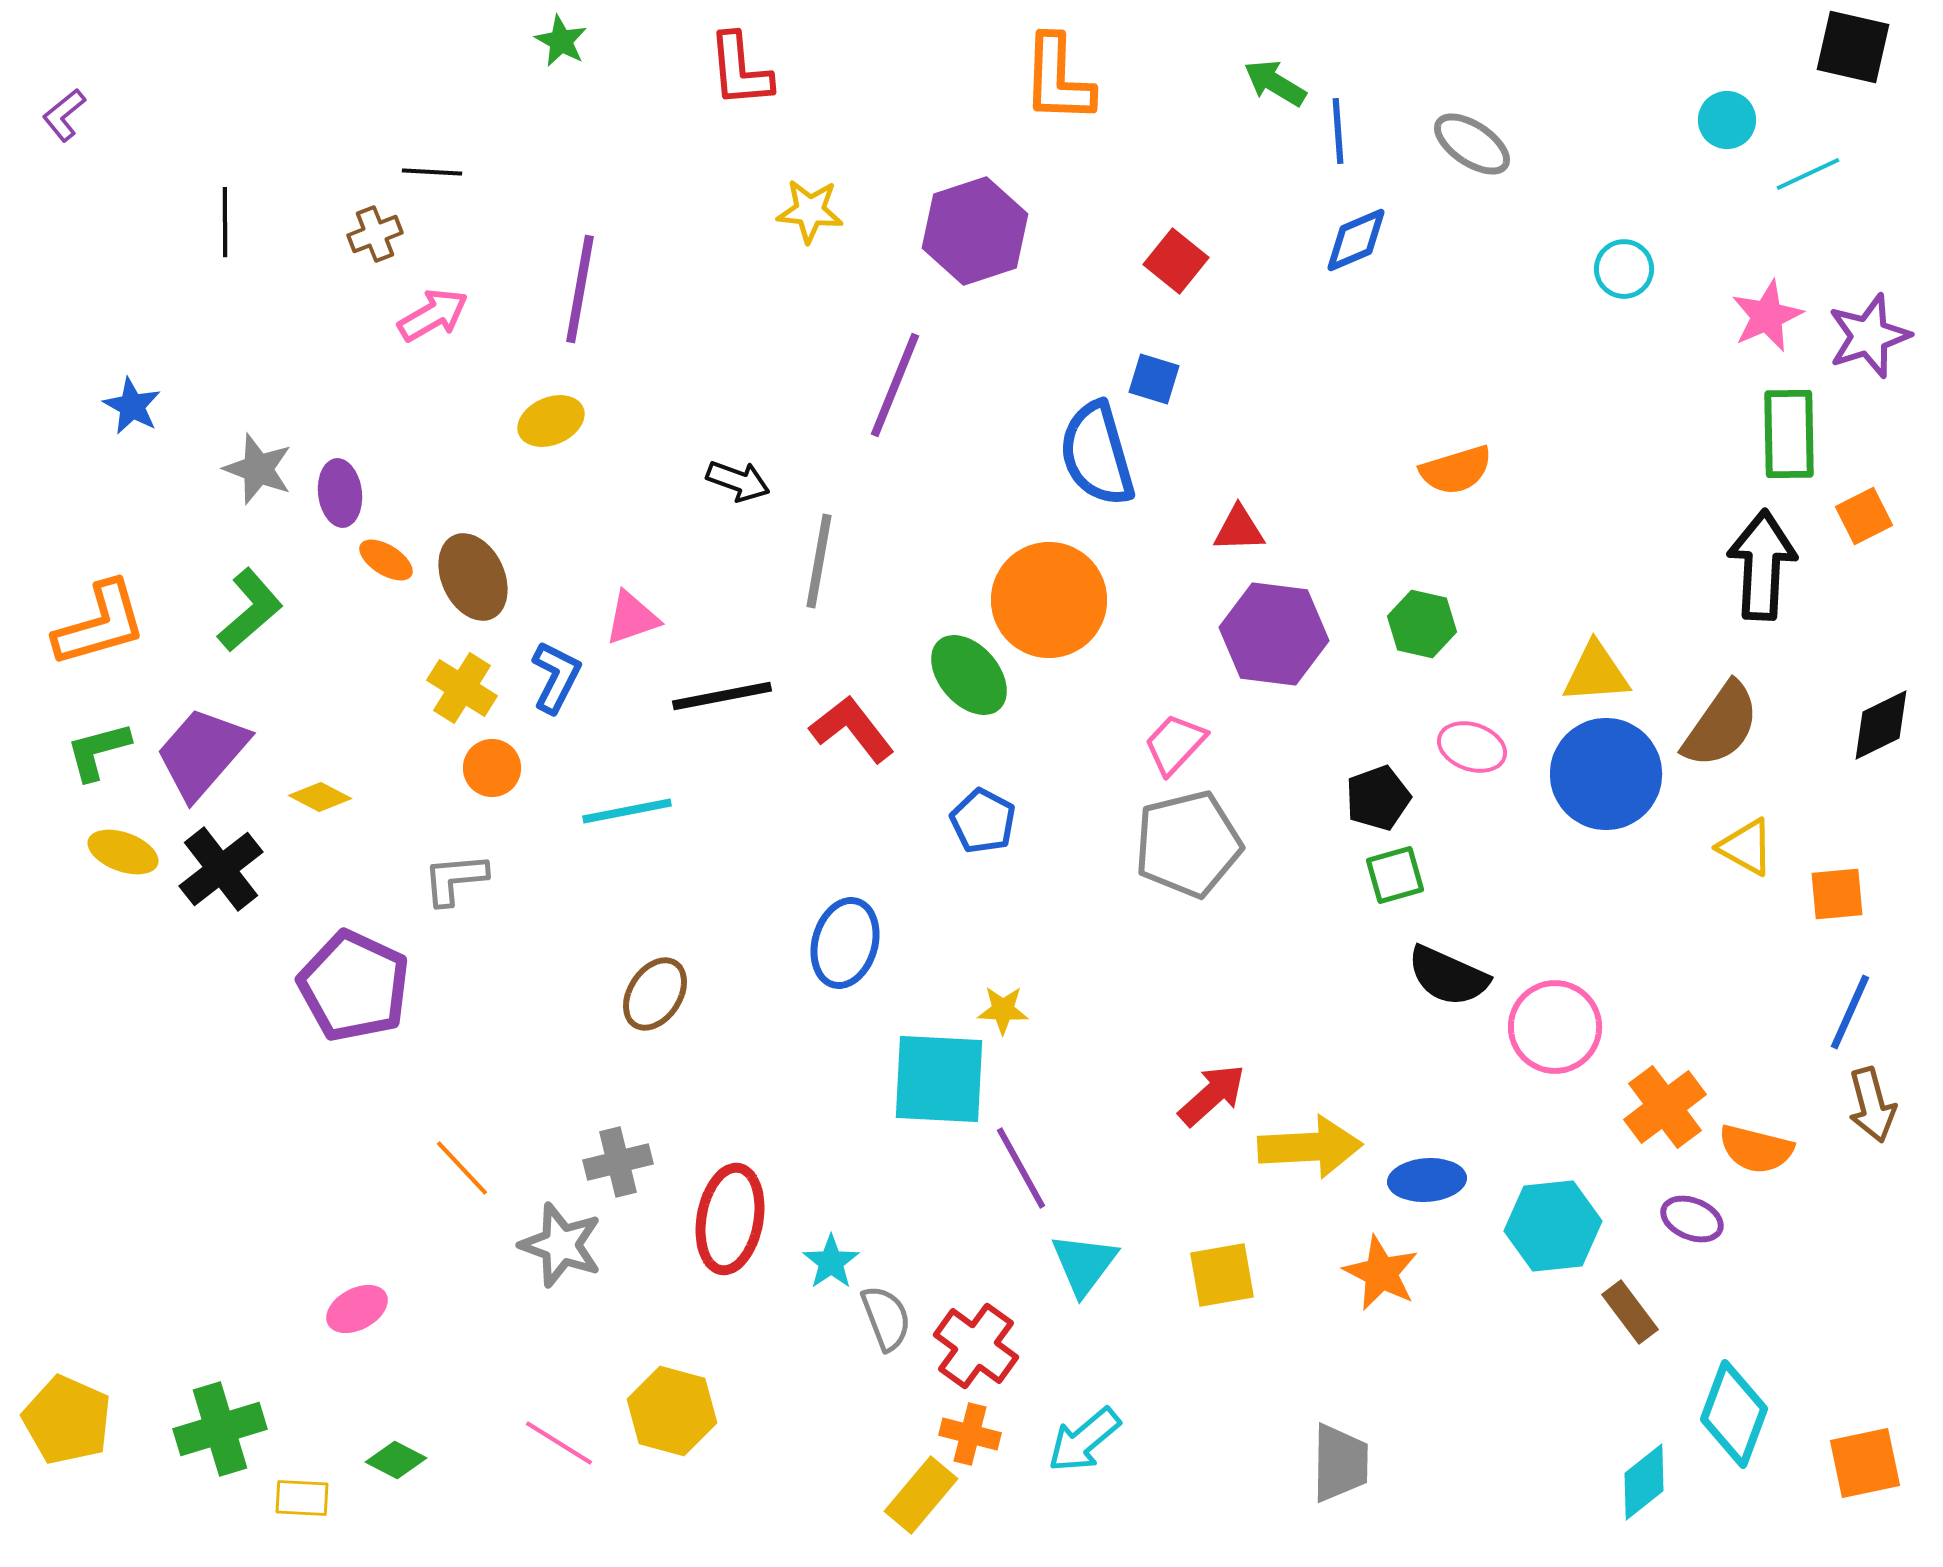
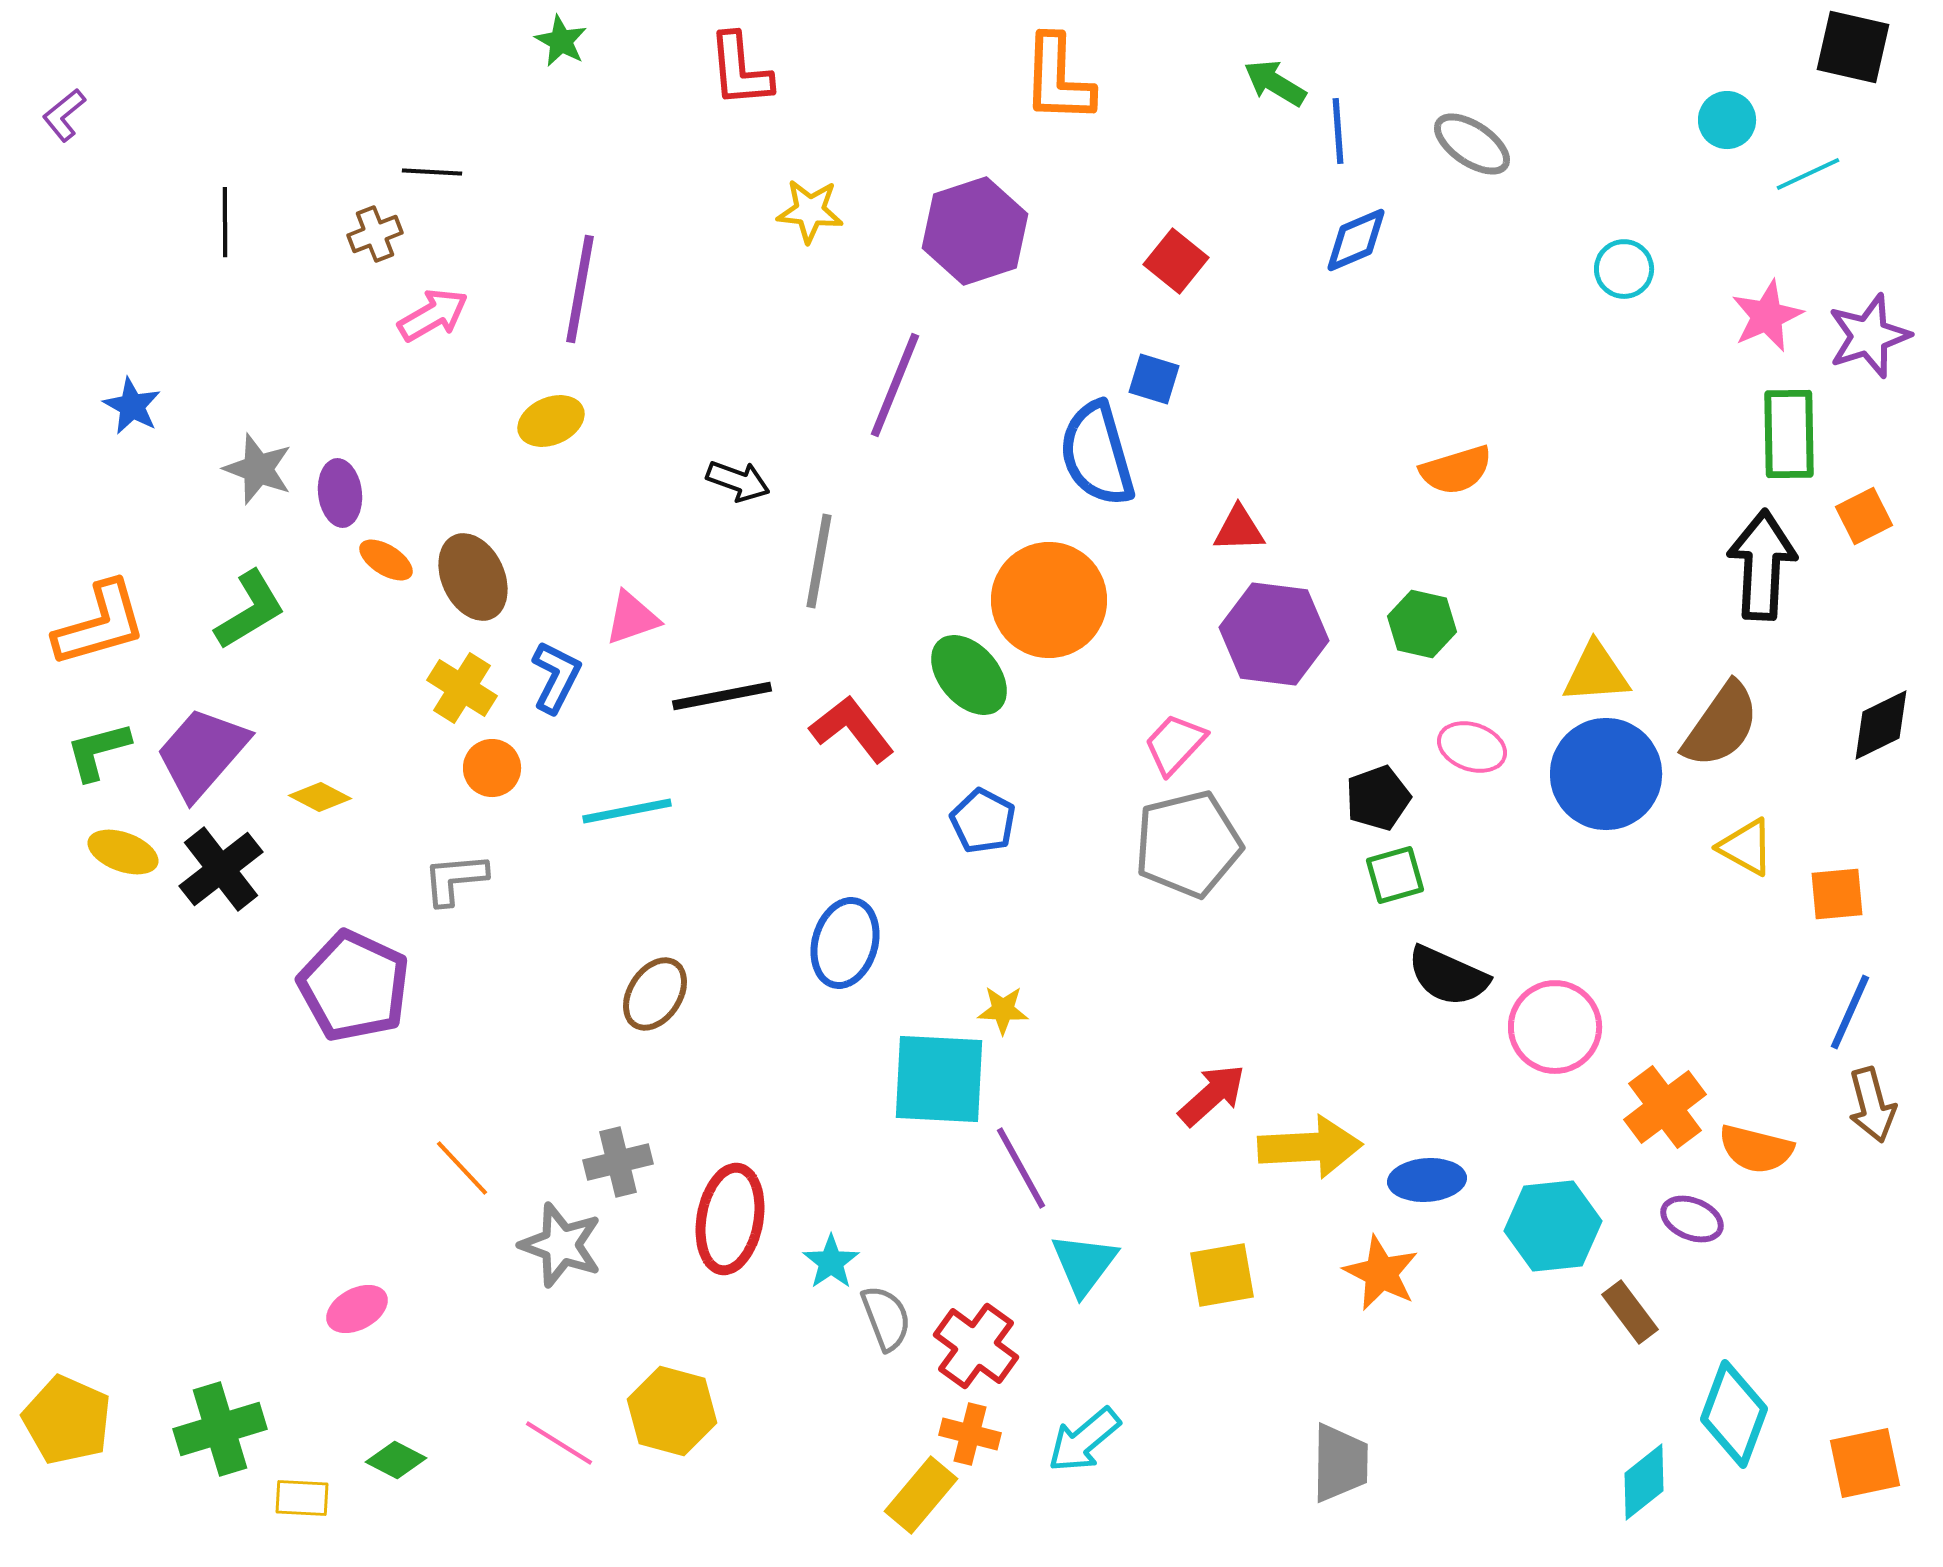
green L-shape at (250, 610): rotated 10 degrees clockwise
